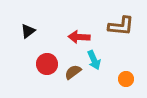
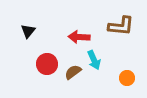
black triangle: rotated 14 degrees counterclockwise
orange circle: moved 1 px right, 1 px up
